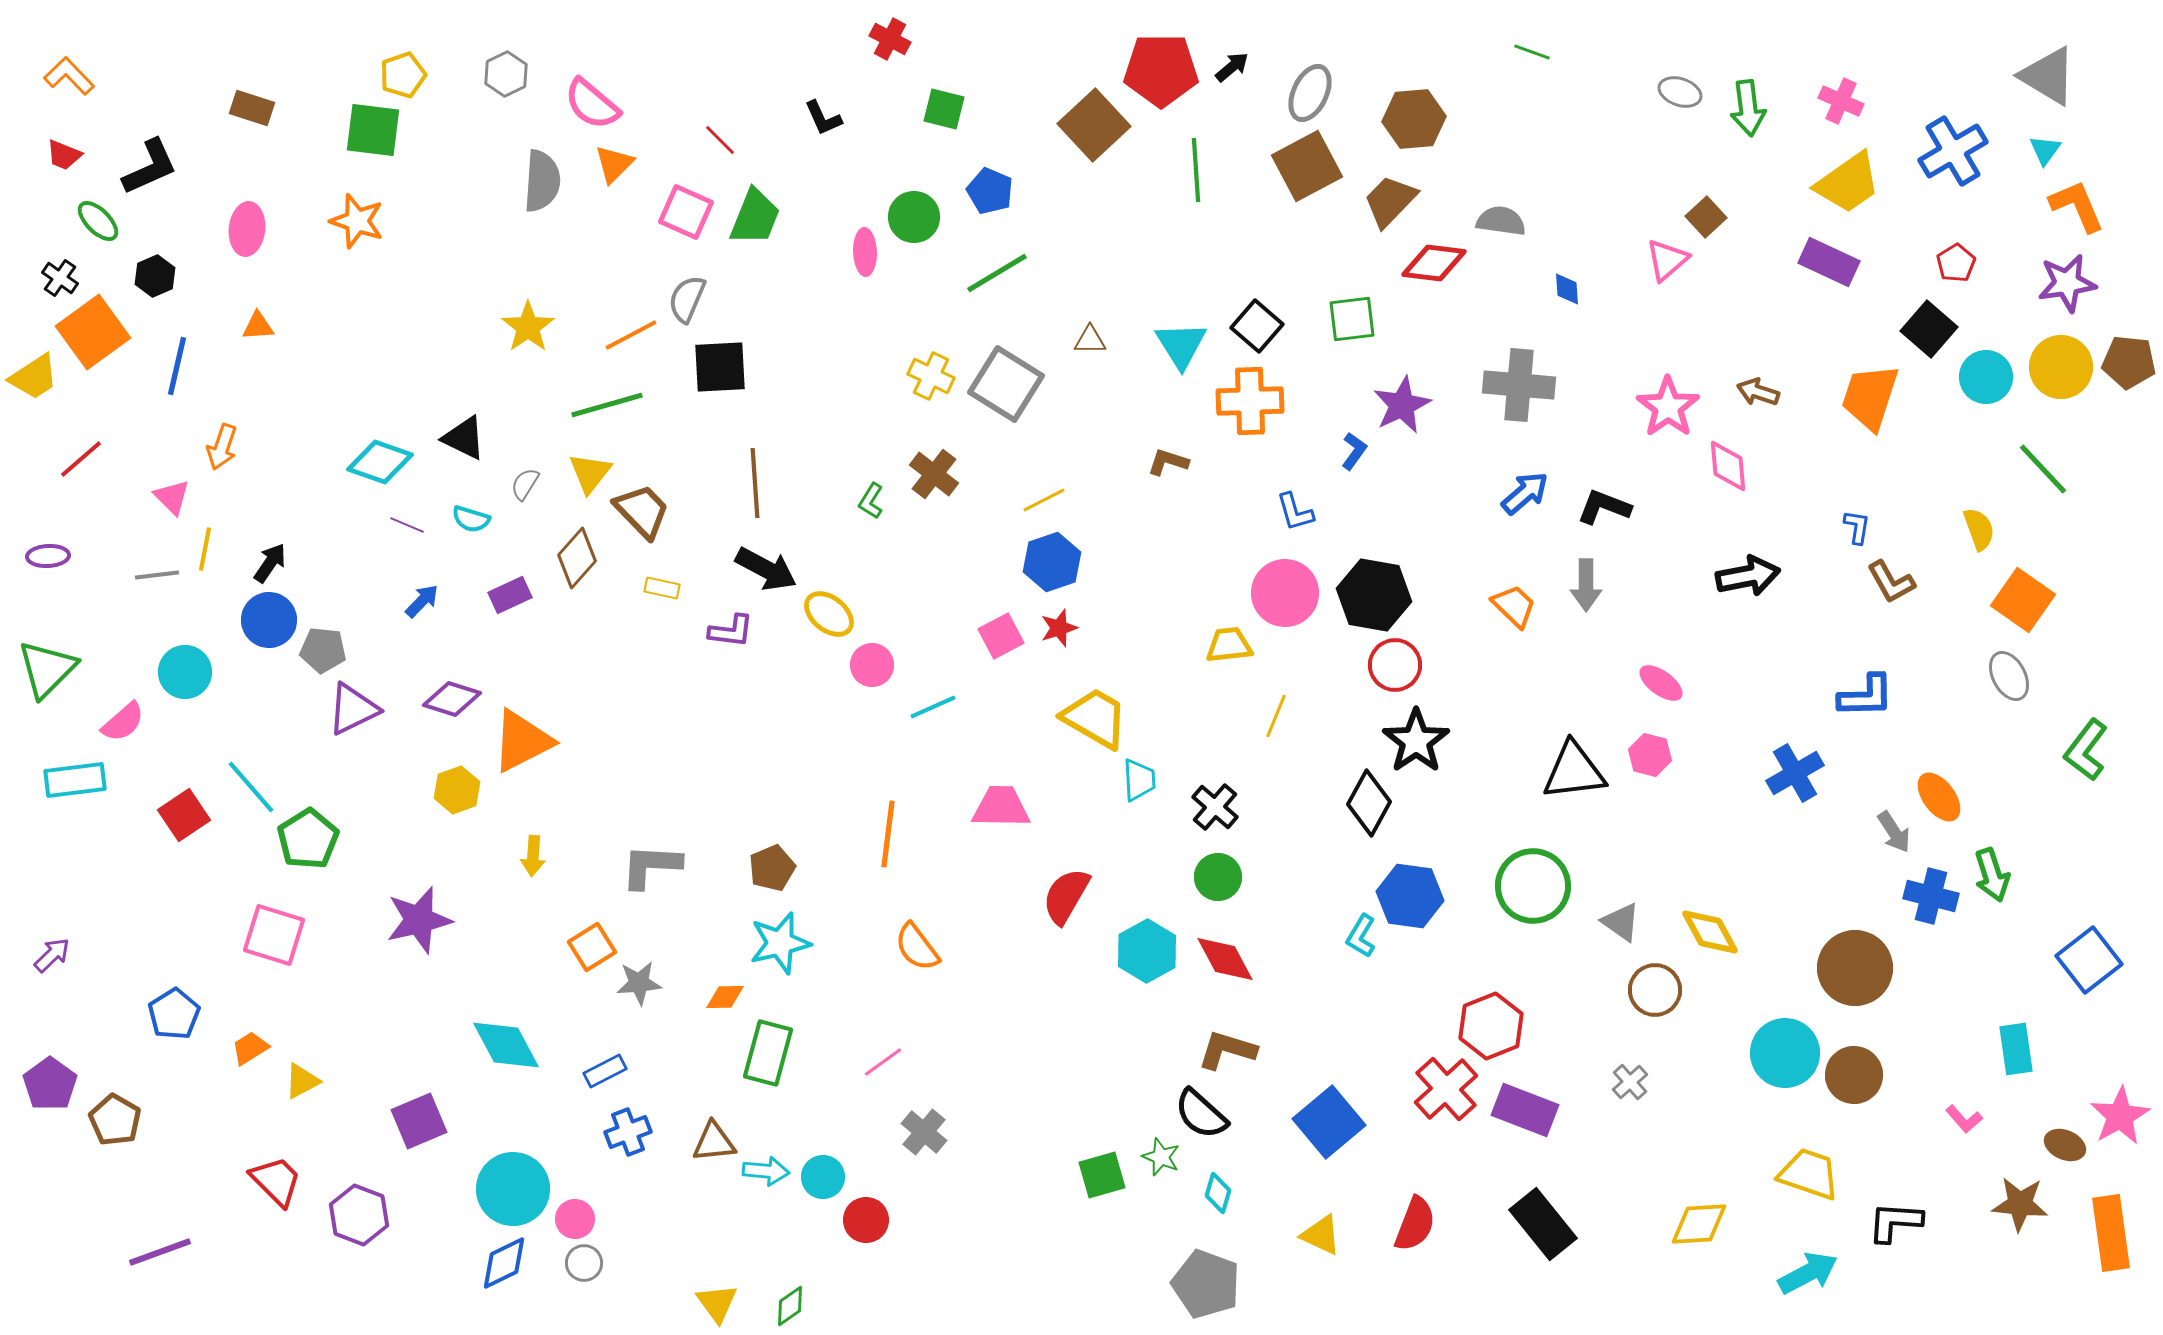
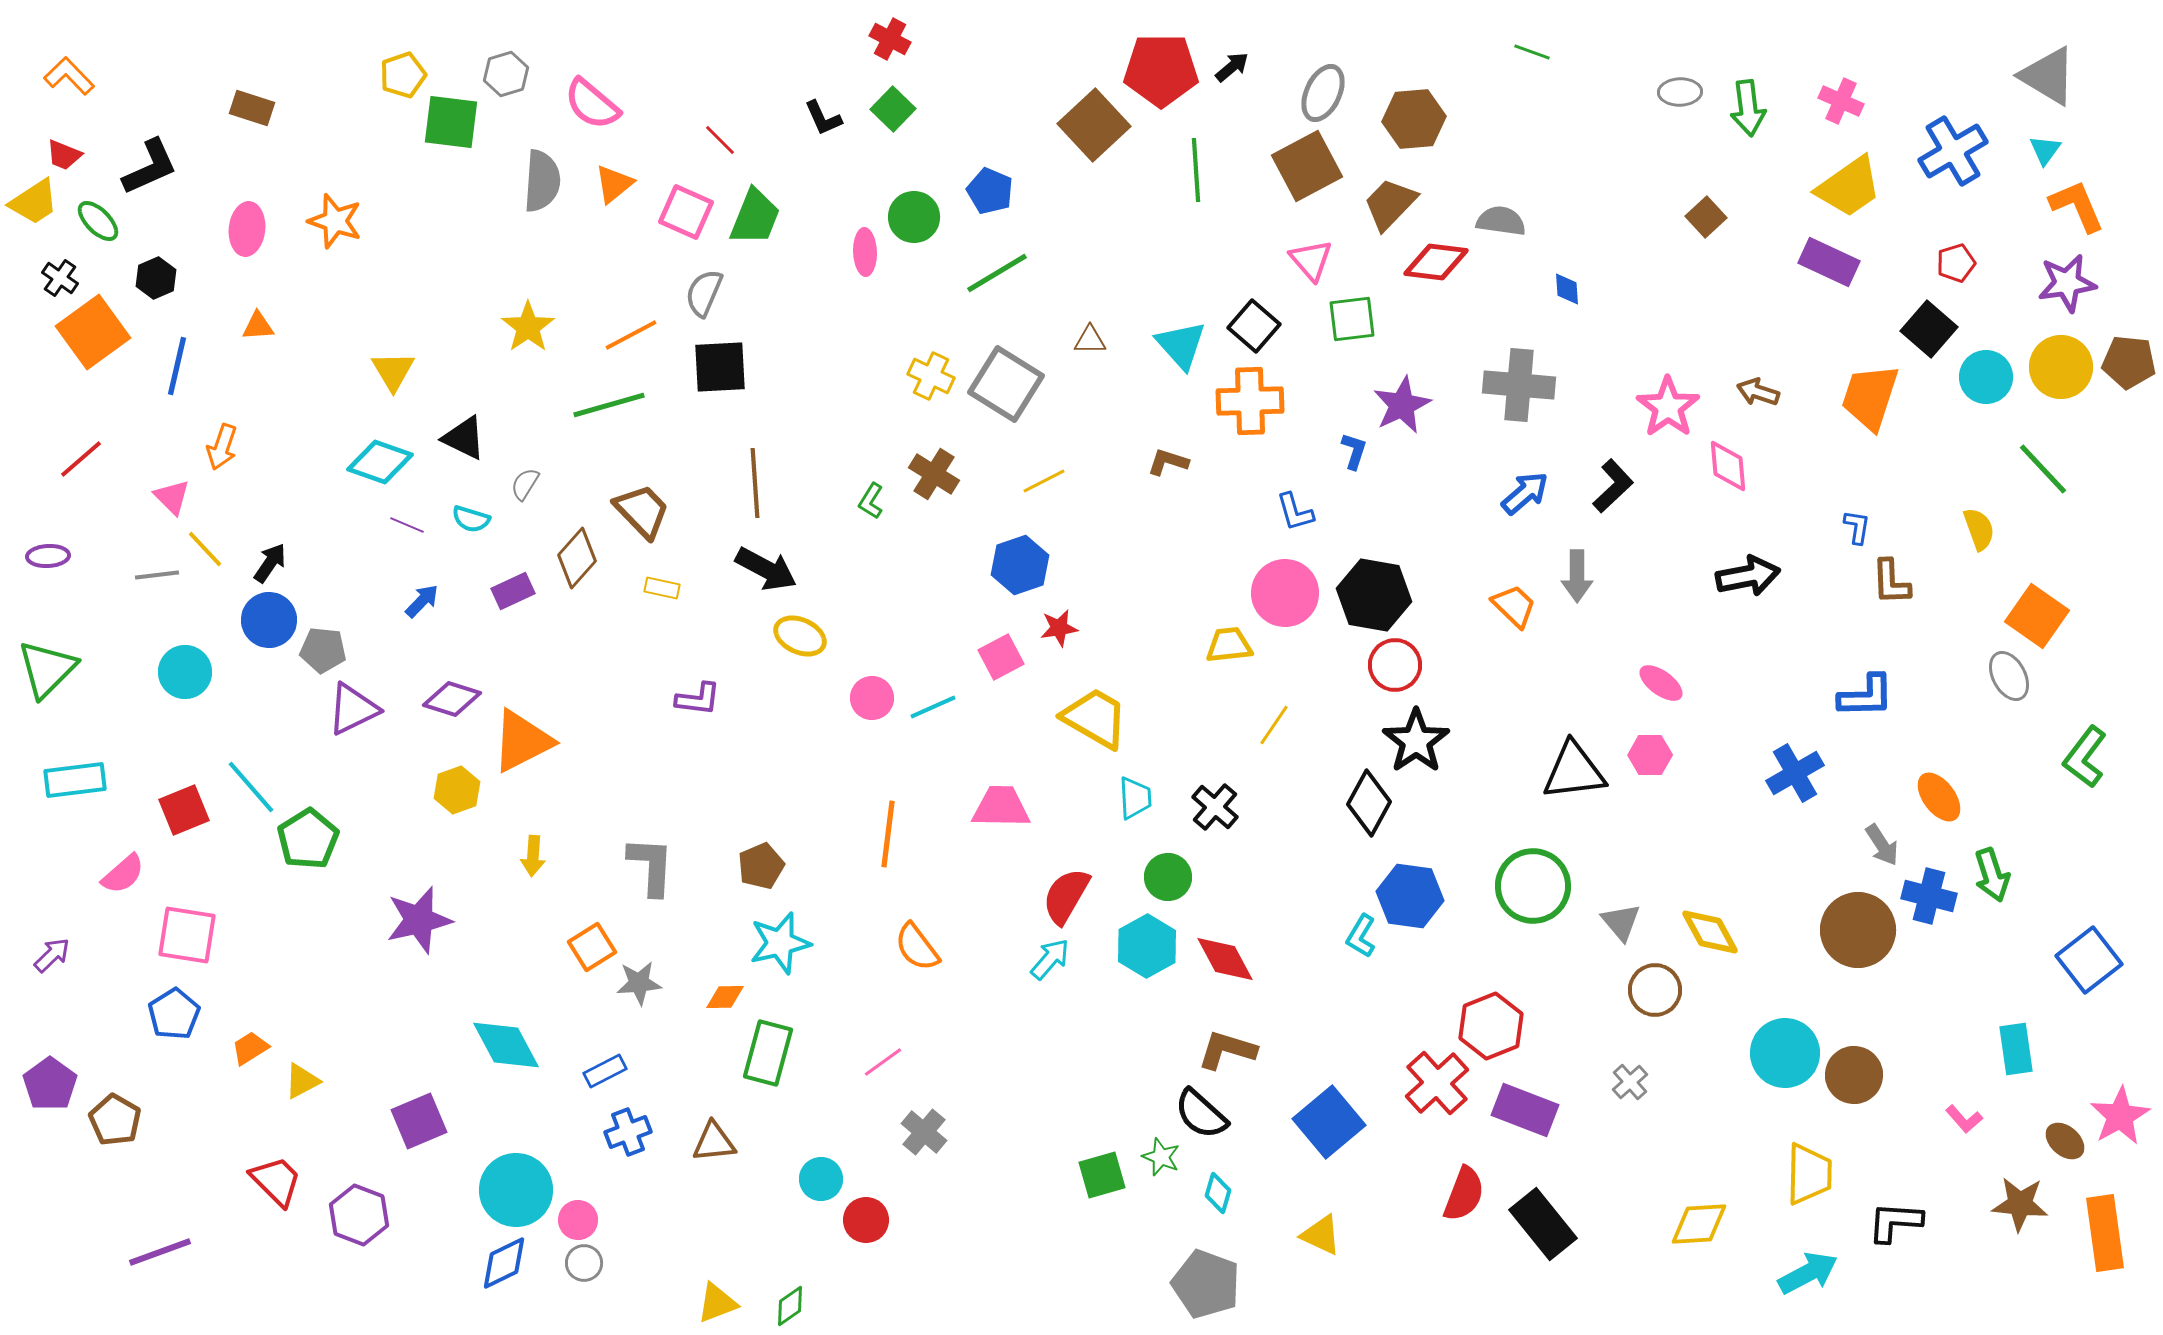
gray hexagon at (506, 74): rotated 9 degrees clockwise
gray ellipse at (1680, 92): rotated 21 degrees counterclockwise
gray ellipse at (1310, 93): moved 13 px right
green square at (944, 109): moved 51 px left; rotated 30 degrees clockwise
green square at (373, 130): moved 78 px right, 8 px up
orange triangle at (614, 164): moved 20 px down; rotated 6 degrees clockwise
yellow trapezoid at (1848, 183): moved 1 px right, 4 px down
brown trapezoid at (1390, 201): moved 3 px down
orange star at (357, 221): moved 22 px left
pink triangle at (1667, 260): moved 356 px left; rotated 30 degrees counterclockwise
red diamond at (1434, 263): moved 2 px right, 1 px up
red pentagon at (1956, 263): rotated 15 degrees clockwise
black hexagon at (155, 276): moved 1 px right, 2 px down
gray semicircle at (687, 299): moved 17 px right, 6 px up
black square at (1257, 326): moved 3 px left
cyan triangle at (1181, 345): rotated 10 degrees counterclockwise
yellow trapezoid at (34, 377): moved 175 px up
green line at (607, 405): moved 2 px right
blue L-shape at (1354, 451): rotated 18 degrees counterclockwise
yellow triangle at (590, 473): moved 197 px left, 102 px up; rotated 9 degrees counterclockwise
brown cross at (934, 474): rotated 6 degrees counterclockwise
yellow line at (1044, 500): moved 19 px up
black L-shape at (1604, 507): moved 9 px right, 21 px up; rotated 116 degrees clockwise
yellow line at (205, 549): rotated 54 degrees counterclockwise
blue hexagon at (1052, 562): moved 32 px left, 3 px down
brown L-shape at (1891, 582): rotated 27 degrees clockwise
gray arrow at (1586, 585): moved 9 px left, 9 px up
purple rectangle at (510, 595): moved 3 px right, 4 px up
orange square at (2023, 600): moved 14 px right, 16 px down
yellow ellipse at (829, 614): moved 29 px left, 22 px down; rotated 15 degrees counterclockwise
red star at (1059, 628): rotated 9 degrees clockwise
purple L-shape at (731, 631): moved 33 px left, 68 px down
pink square at (1001, 636): moved 21 px down
pink circle at (872, 665): moved 33 px down
yellow line at (1276, 716): moved 2 px left, 9 px down; rotated 12 degrees clockwise
pink semicircle at (123, 722): moved 152 px down
green L-shape at (2086, 750): moved 1 px left, 7 px down
pink hexagon at (1650, 755): rotated 15 degrees counterclockwise
cyan trapezoid at (1139, 780): moved 4 px left, 18 px down
red square at (184, 815): moved 5 px up; rotated 12 degrees clockwise
gray arrow at (1894, 832): moved 12 px left, 13 px down
gray L-shape at (651, 866): rotated 90 degrees clockwise
brown pentagon at (772, 868): moved 11 px left, 2 px up
green circle at (1218, 877): moved 50 px left
blue cross at (1931, 896): moved 2 px left
gray triangle at (1621, 922): rotated 15 degrees clockwise
pink square at (274, 935): moved 87 px left; rotated 8 degrees counterclockwise
cyan hexagon at (1147, 951): moved 5 px up
brown circle at (1855, 968): moved 3 px right, 38 px up
red cross at (1446, 1089): moved 9 px left, 6 px up
brown ellipse at (2065, 1145): moved 4 px up; rotated 18 degrees clockwise
cyan arrow at (766, 1171): moved 284 px right, 212 px up; rotated 54 degrees counterclockwise
yellow trapezoid at (1809, 1174): rotated 72 degrees clockwise
cyan circle at (823, 1177): moved 2 px left, 2 px down
cyan circle at (513, 1189): moved 3 px right, 1 px down
pink circle at (575, 1219): moved 3 px right, 1 px down
red semicircle at (1415, 1224): moved 49 px right, 30 px up
orange rectangle at (2111, 1233): moved 6 px left
yellow triangle at (717, 1303): rotated 45 degrees clockwise
